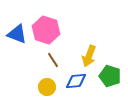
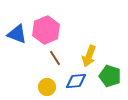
pink hexagon: rotated 20 degrees clockwise
brown line: moved 2 px right, 2 px up
